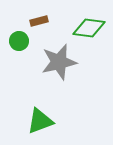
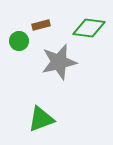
brown rectangle: moved 2 px right, 4 px down
green triangle: moved 1 px right, 2 px up
